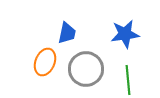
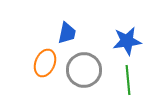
blue star: moved 2 px right, 7 px down
orange ellipse: moved 1 px down
gray circle: moved 2 px left, 1 px down
